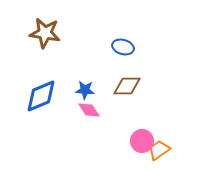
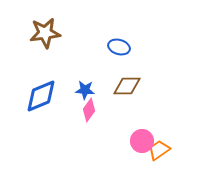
brown star: rotated 16 degrees counterclockwise
blue ellipse: moved 4 px left
pink diamond: rotated 70 degrees clockwise
